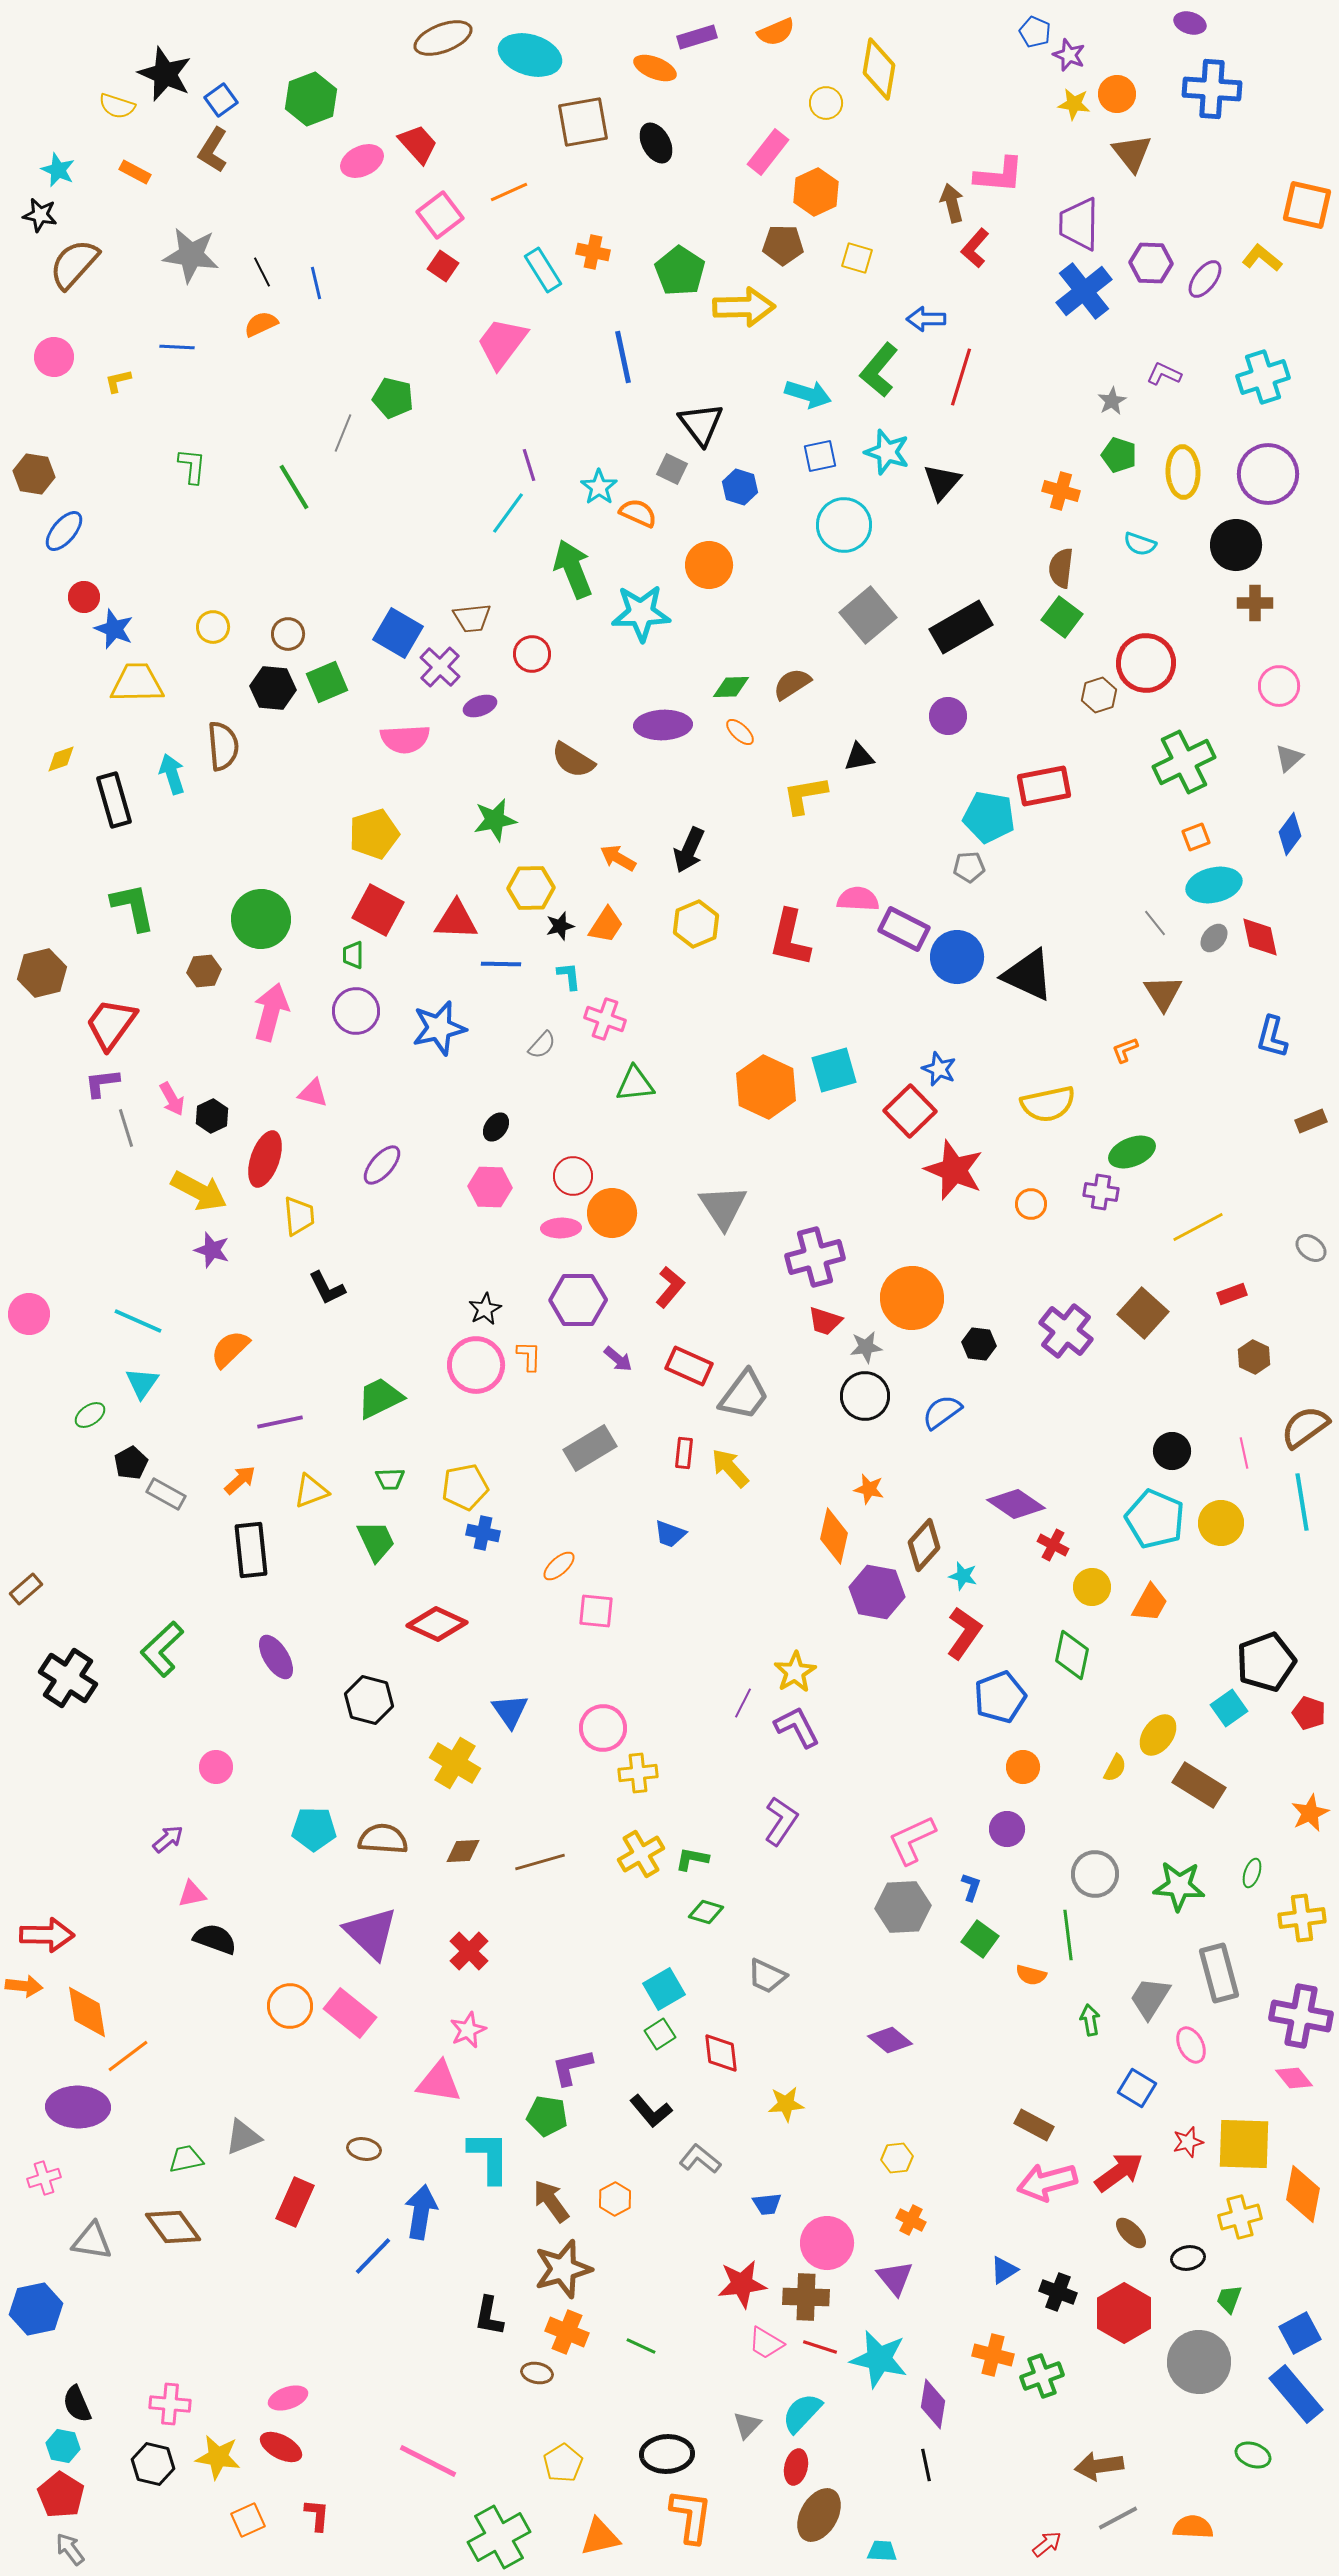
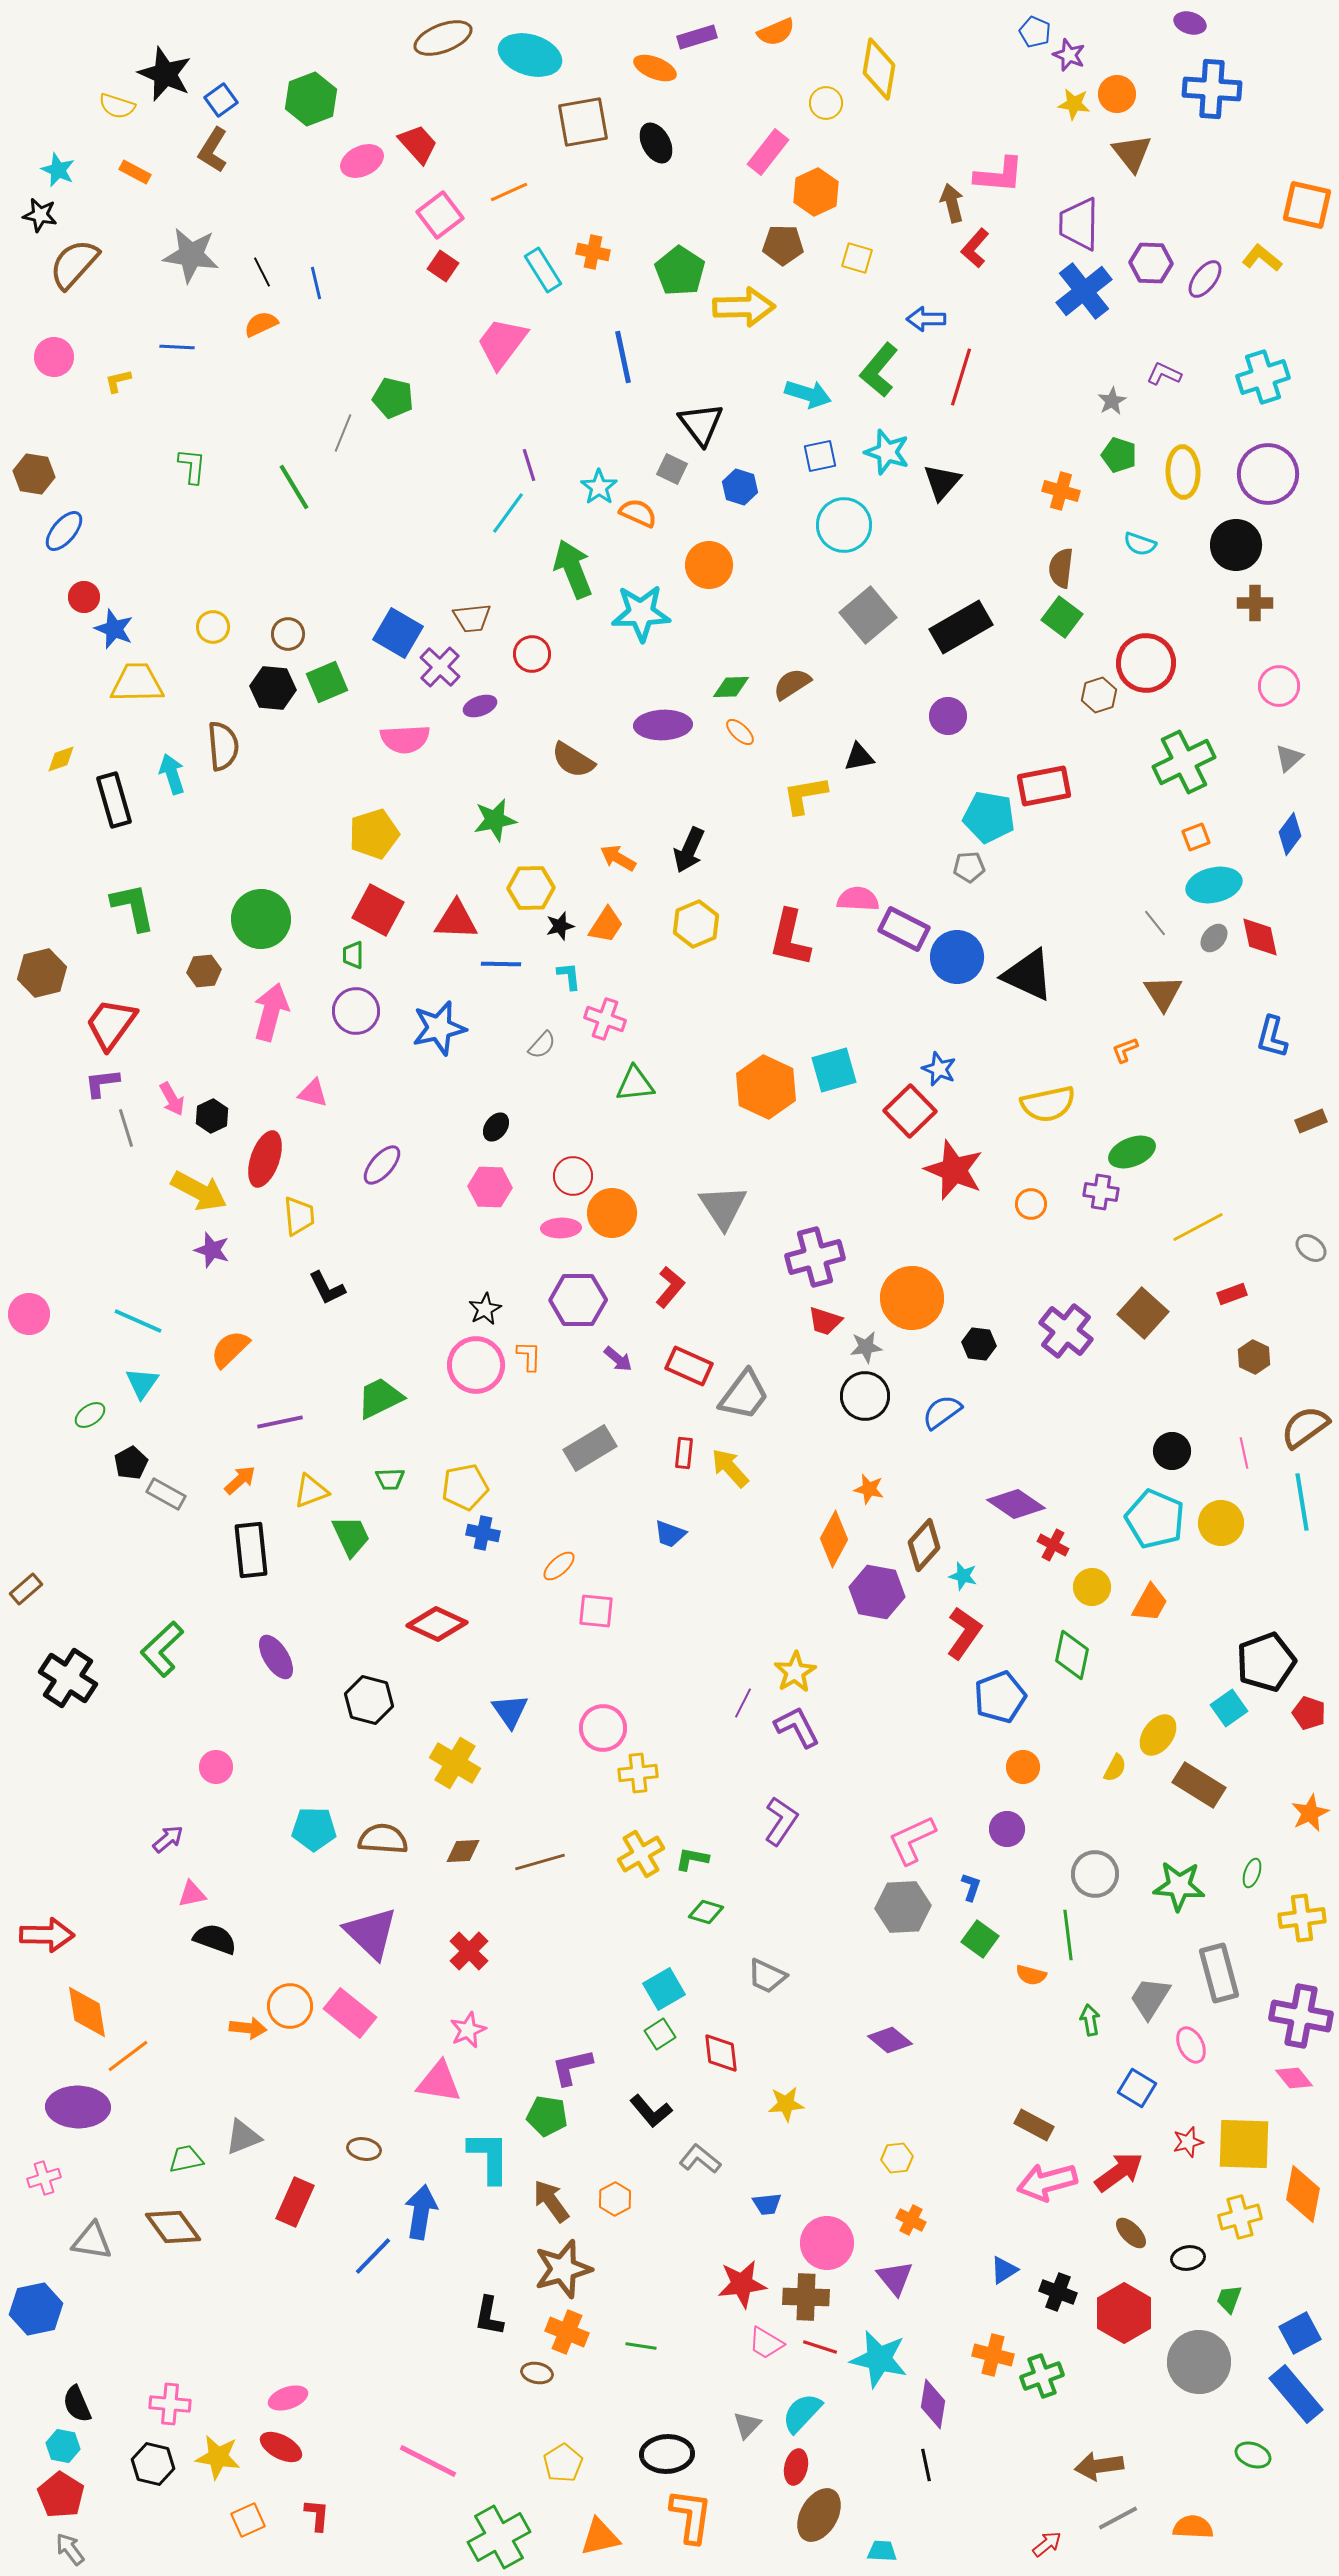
orange diamond at (834, 1536): moved 3 px down; rotated 16 degrees clockwise
green trapezoid at (376, 1541): moved 25 px left, 5 px up
orange arrow at (24, 1986): moved 224 px right, 42 px down
green line at (641, 2346): rotated 16 degrees counterclockwise
